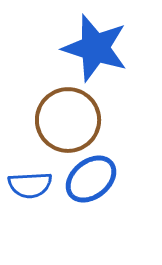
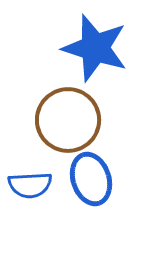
blue ellipse: rotated 69 degrees counterclockwise
